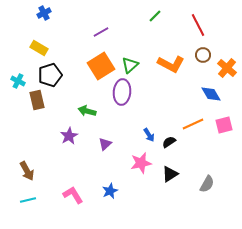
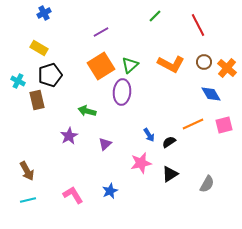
brown circle: moved 1 px right, 7 px down
